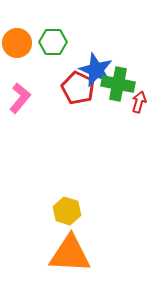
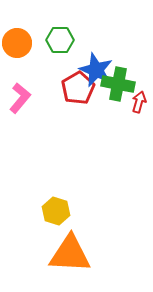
green hexagon: moved 7 px right, 2 px up
red pentagon: rotated 16 degrees clockwise
yellow hexagon: moved 11 px left
